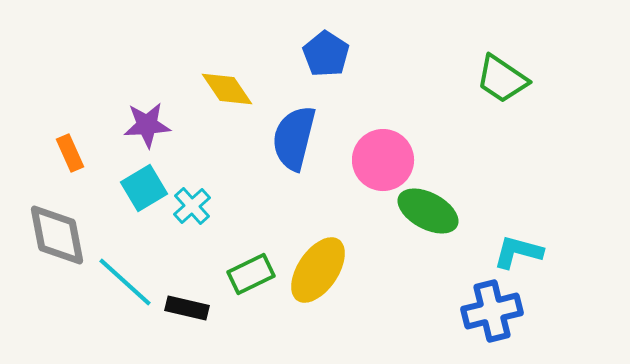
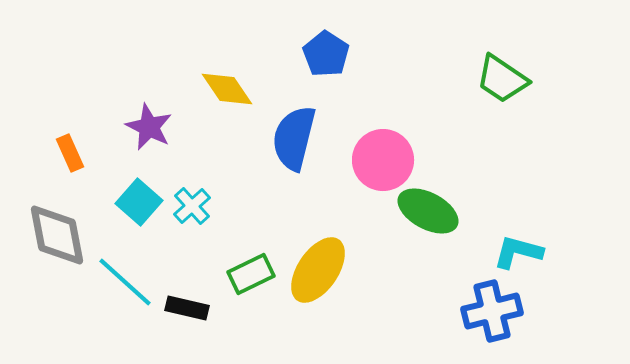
purple star: moved 2 px right, 2 px down; rotated 30 degrees clockwise
cyan square: moved 5 px left, 14 px down; rotated 18 degrees counterclockwise
